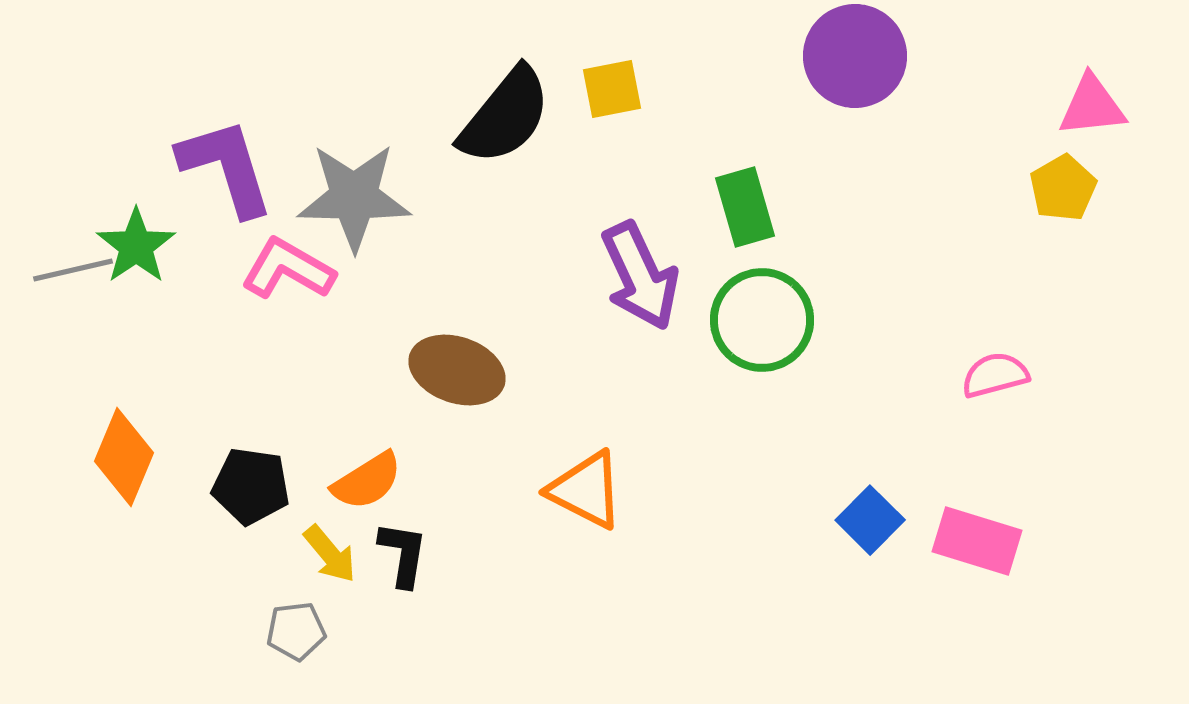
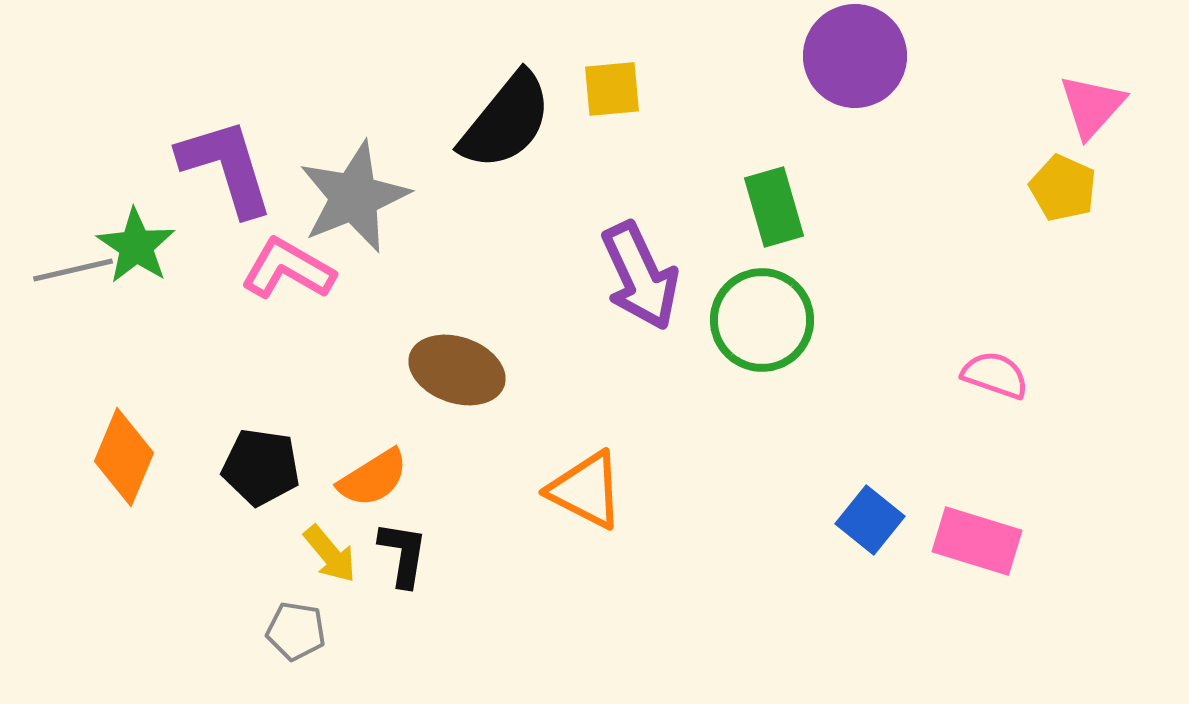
yellow square: rotated 6 degrees clockwise
pink triangle: rotated 42 degrees counterclockwise
black semicircle: moved 1 px right, 5 px down
yellow pentagon: rotated 18 degrees counterclockwise
gray star: rotated 23 degrees counterclockwise
green rectangle: moved 29 px right
green star: rotated 4 degrees counterclockwise
pink semicircle: rotated 34 degrees clockwise
orange semicircle: moved 6 px right, 3 px up
black pentagon: moved 10 px right, 19 px up
blue square: rotated 6 degrees counterclockwise
gray pentagon: rotated 16 degrees clockwise
